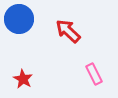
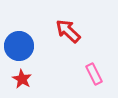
blue circle: moved 27 px down
red star: moved 1 px left
